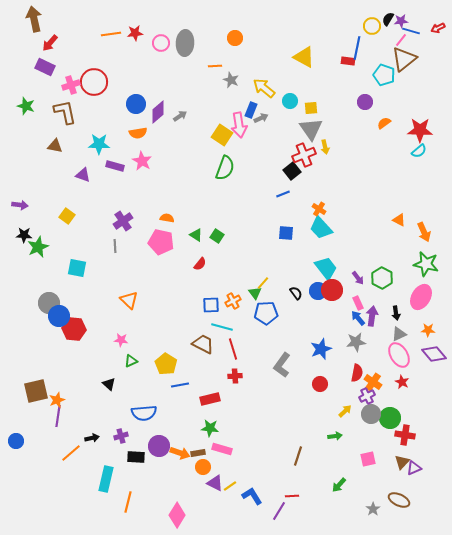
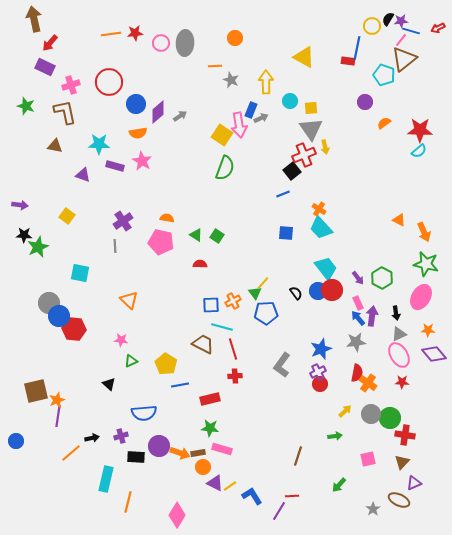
red circle at (94, 82): moved 15 px right
yellow arrow at (264, 88): moved 2 px right, 6 px up; rotated 50 degrees clockwise
red semicircle at (200, 264): rotated 128 degrees counterclockwise
cyan square at (77, 268): moved 3 px right, 5 px down
orange cross at (373, 382): moved 5 px left, 1 px down
red star at (402, 382): rotated 24 degrees counterclockwise
purple cross at (367, 396): moved 49 px left, 24 px up
purple triangle at (414, 468): moved 15 px down
